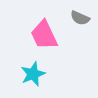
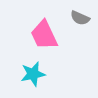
cyan star: rotated 10 degrees clockwise
